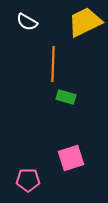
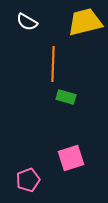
yellow trapezoid: rotated 12 degrees clockwise
pink pentagon: rotated 20 degrees counterclockwise
